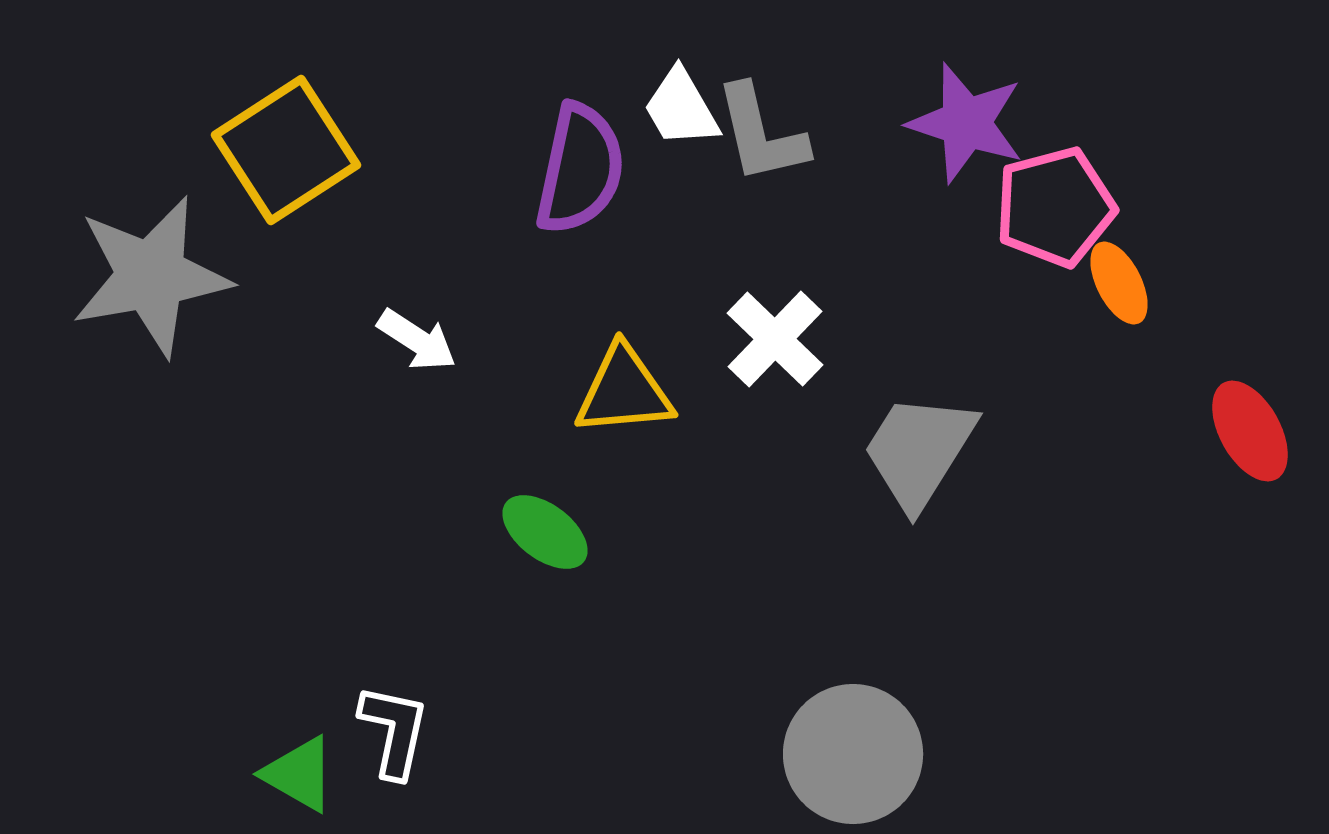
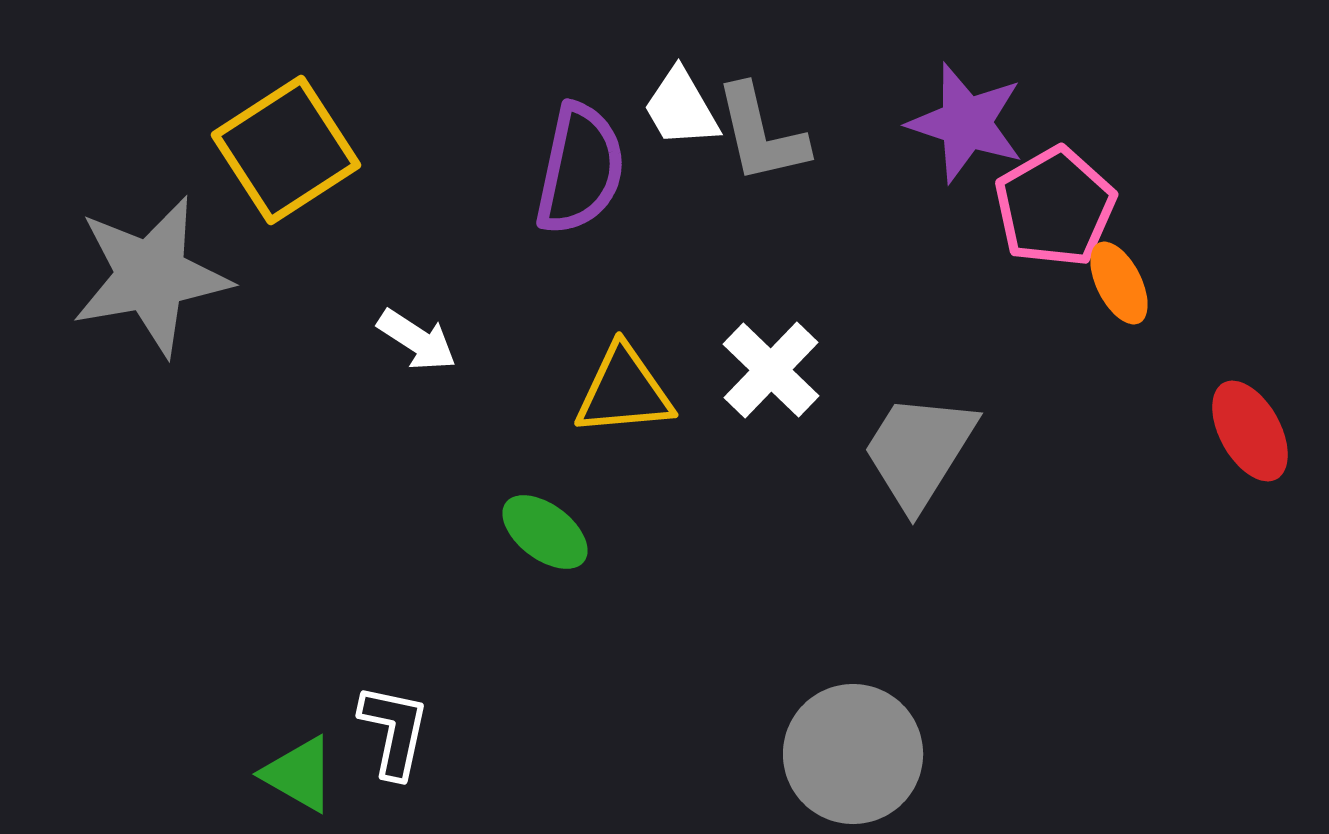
pink pentagon: rotated 15 degrees counterclockwise
white cross: moved 4 px left, 31 px down
